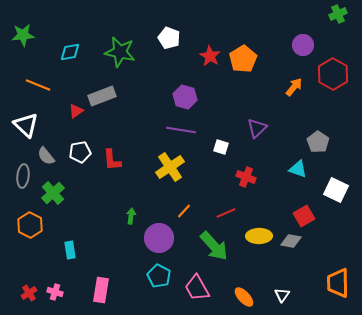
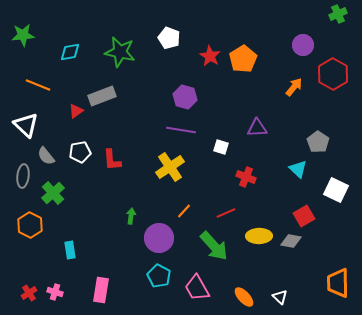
purple triangle at (257, 128): rotated 40 degrees clockwise
cyan triangle at (298, 169): rotated 24 degrees clockwise
white triangle at (282, 295): moved 2 px left, 2 px down; rotated 21 degrees counterclockwise
